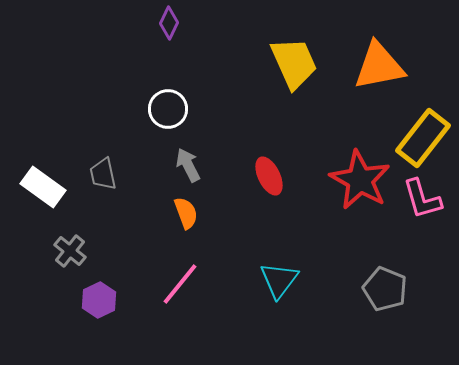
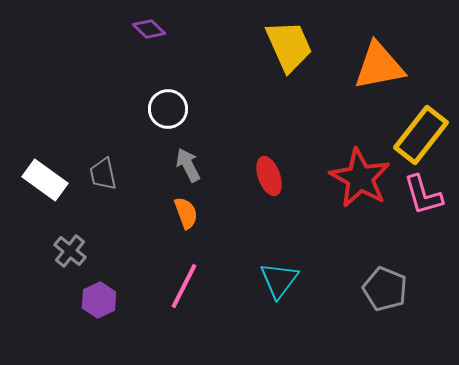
purple diamond: moved 20 px left, 6 px down; rotated 72 degrees counterclockwise
yellow trapezoid: moved 5 px left, 17 px up
yellow rectangle: moved 2 px left, 3 px up
red ellipse: rotated 6 degrees clockwise
red star: moved 2 px up
white rectangle: moved 2 px right, 7 px up
pink L-shape: moved 1 px right, 4 px up
pink line: moved 4 px right, 2 px down; rotated 12 degrees counterclockwise
